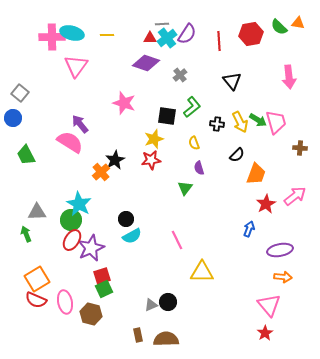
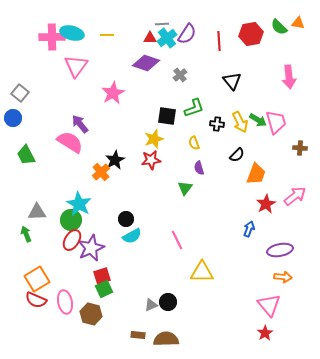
pink star at (124, 103): moved 11 px left, 10 px up; rotated 25 degrees clockwise
green L-shape at (192, 107): moved 2 px right, 1 px down; rotated 20 degrees clockwise
brown rectangle at (138, 335): rotated 72 degrees counterclockwise
